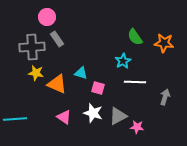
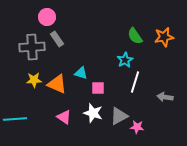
green semicircle: moved 1 px up
orange star: moved 6 px up; rotated 18 degrees counterclockwise
cyan star: moved 2 px right, 1 px up
yellow star: moved 2 px left, 7 px down; rotated 14 degrees counterclockwise
white line: rotated 75 degrees counterclockwise
pink square: rotated 16 degrees counterclockwise
gray arrow: rotated 98 degrees counterclockwise
gray triangle: moved 1 px right
